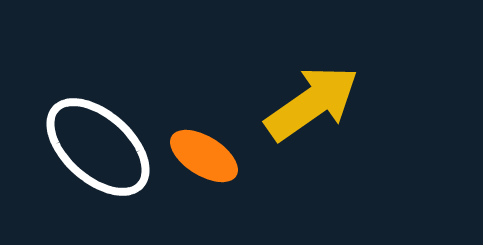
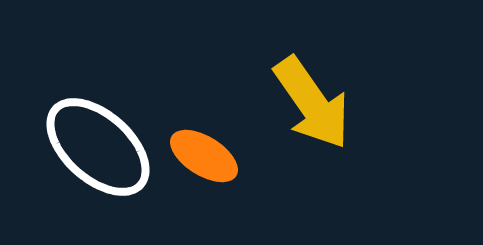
yellow arrow: rotated 90 degrees clockwise
